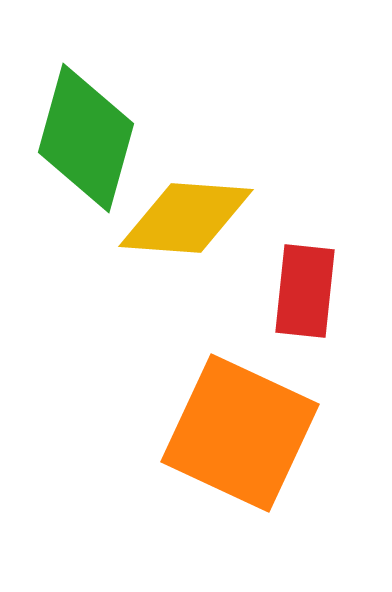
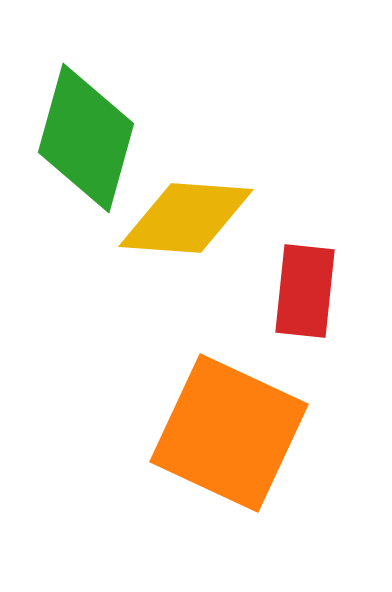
orange square: moved 11 px left
